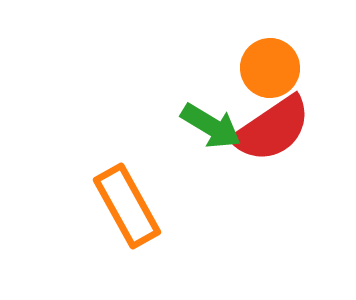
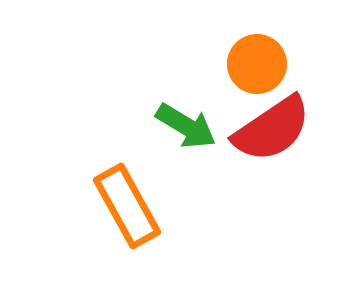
orange circle: moved 13 px left, 4 px up
green arrow: moved 25 px left
